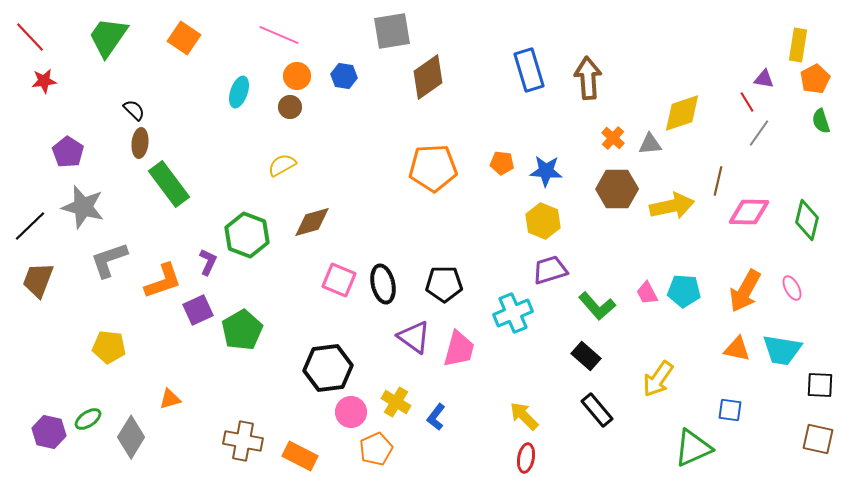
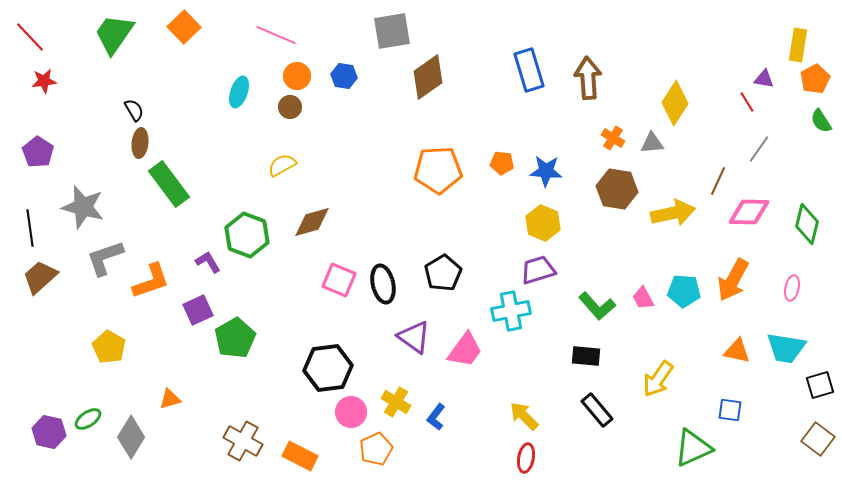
pink line at (279, 35): moved 3 px left
green trapezoid at (108, 37): moved 6 px right, 3 px up
orange square at (184, 38): moved 11 px up; rotated 12 degrees clockwise
black semicircle at (134, 110): rotated 15 degrees clockwise
yellow diamond at (682, 113): moved 7 px left, 10 px up; rotated 39 degrees counterclockwise
green semicircle at (821, 121): rotated 15 degrees counterclockwise
gray line at (759, 133): moved 16 px down
orange cross at (613, 138): rotated 10 degrees counterclockwise
gray triangle at (650, 144): moved 2 px right, 1 px up
purple pentagon at (68, 152): moved 30 px left
orange pentagon at (433, 168): moved 5 px right, 2 px down
brown line at (718, 181): rotated 12 degrees clockwise
brown hexagon at (617, 189): rotated 9 degrees clockwise
yellow arrow at (672, 206): moved 1 px right, 7 px down
green diamond at (807, 220): moved 4 px down
yellow hexagon at (543, 221): moved 2 px down
black line at (30, 226): moved 2 px down; rotated 54 degrees counterclockwise
gray L-shape at (109, 260): moved 4 px left, 2 px up
purple L-shape at (208, 262): rotated 56 degrees counterclockwise
purple trapezoid at (550, 270): moved 12 px left
brown trapezoid at (38, 280): moved 2 px right, 3 px up; rotated 27 degrees clockwise
orange L-shape at (163, 281): moved 12 px left
black pentagon at (444, 284): moved 1 px left, 11 px up; rotated 30 degrees counterclockwise
pink ellipse at (792, 288): rotated 40 degrees clockwise
orange arrow at (745, 291): moved 12 px left, 11 px up
pink trapezoid at (647, 293): moved 4 px left, 5 px down
cyan cross at (513, 313): moved 2 px left, 2 px up; rotated 12 degrees clockwise
green pentagon at (242, 330): moved 7 px left, 8 px down
yellow pentagon at (109, 347): rotated 24 degrees clockwise
pink trapezoid at (459, 349): moved 6 px right, 1 px down; rotated 21 degrees clockwise
orange triangle at (737, 349): moved 2 px down
cyan trapezoid at (782, 350): moved 4 px right, 2 px up
black rectangle at (586, 356): rotated 36 degrees counterclockwise
black square at (820, 385): rotated 20 degrees counterclockwise
brown square at (818, 439): rotated 24 degrees clockwise
brown cross at (243, 441): rotated 18 degrees clockwise
